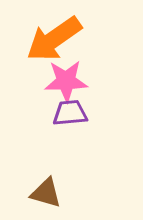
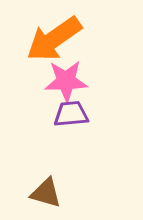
purple trapezoid: moved 1 px right, 1 px down
